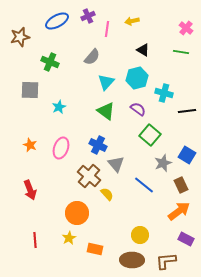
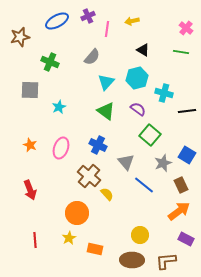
gray triangle: moved 10 px right, 2 px up
